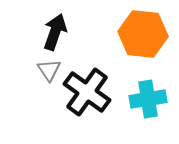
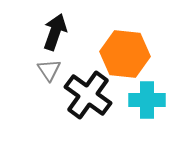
orange hexagon: moved 18 px left, 20 px down
black cross: moved 1 px right, 3 px down
cyan cross: moved 1 px left, 1 px down; rotated 9 degrees clockwise
